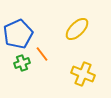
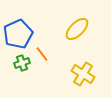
yellow cross: rotated 10 degrees clockwise
